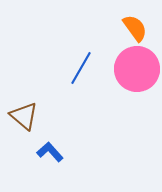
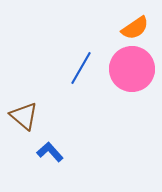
orange semicircle: rotated 92 degrees clockwise
pink circle: moved 5 px left
